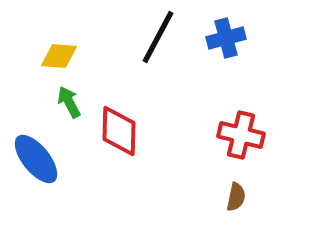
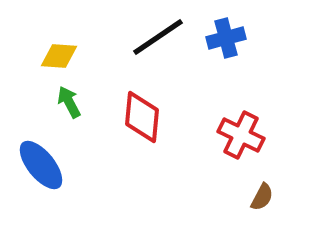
black line: rotated 28 degrees clockwise
red diamond: moved 23 px right, 14 px up; rotated 4 degrees clockwise
red cross: rotated 12 degrees clockwise
blue ellipse: moved 5 px right, 6 px down
brown semicircle: moved 26 px right; rotated 16 degrees clockwise
